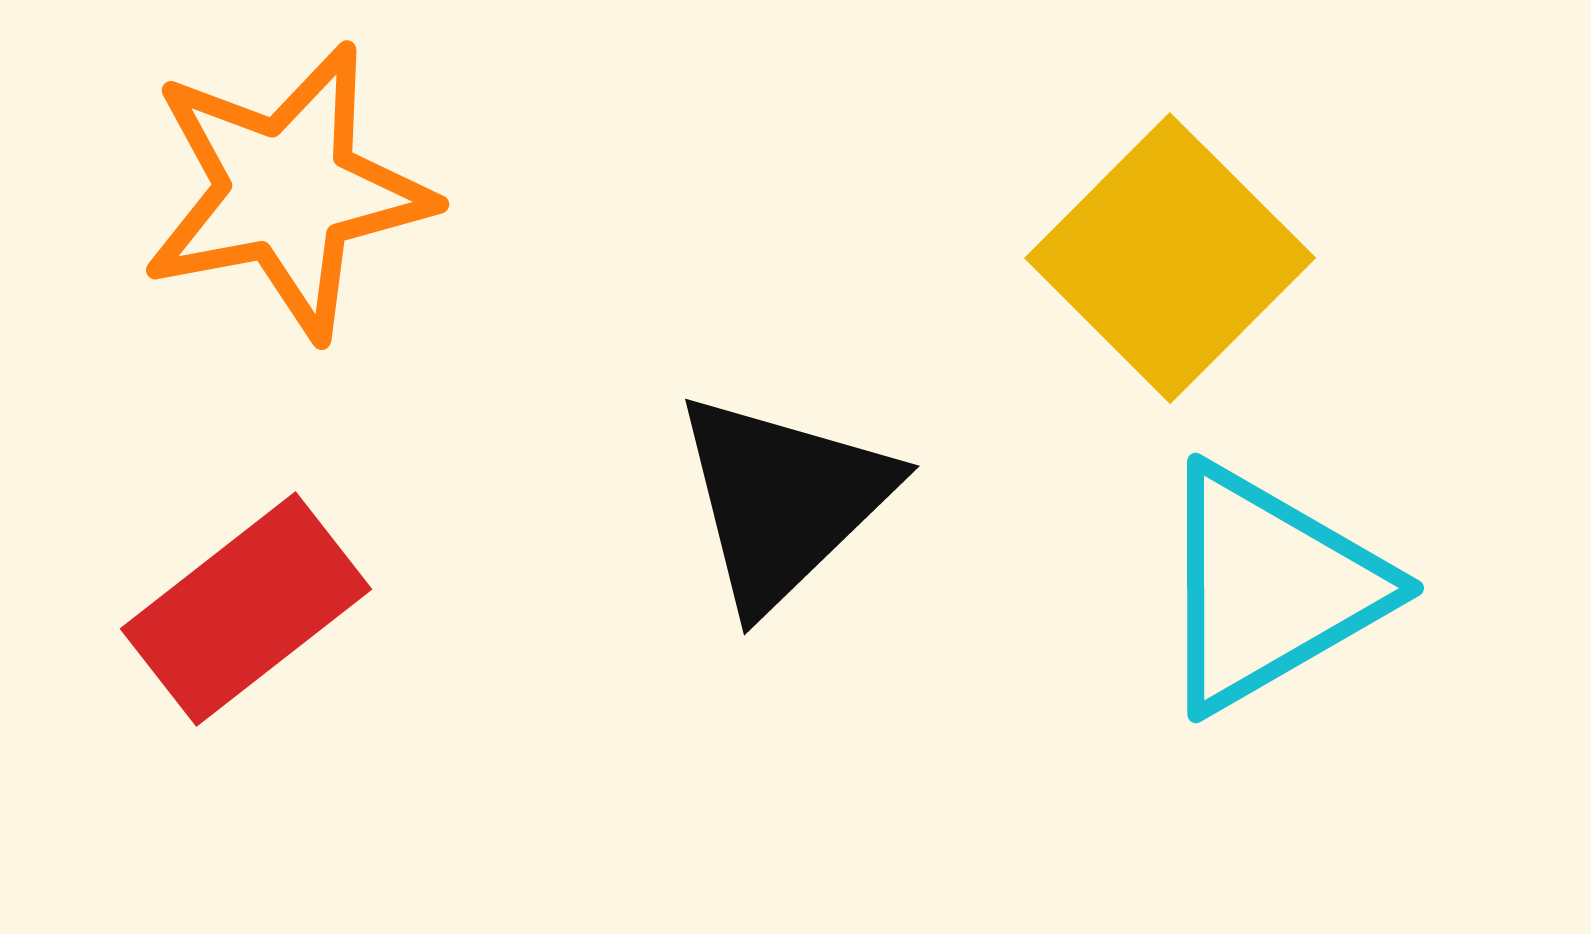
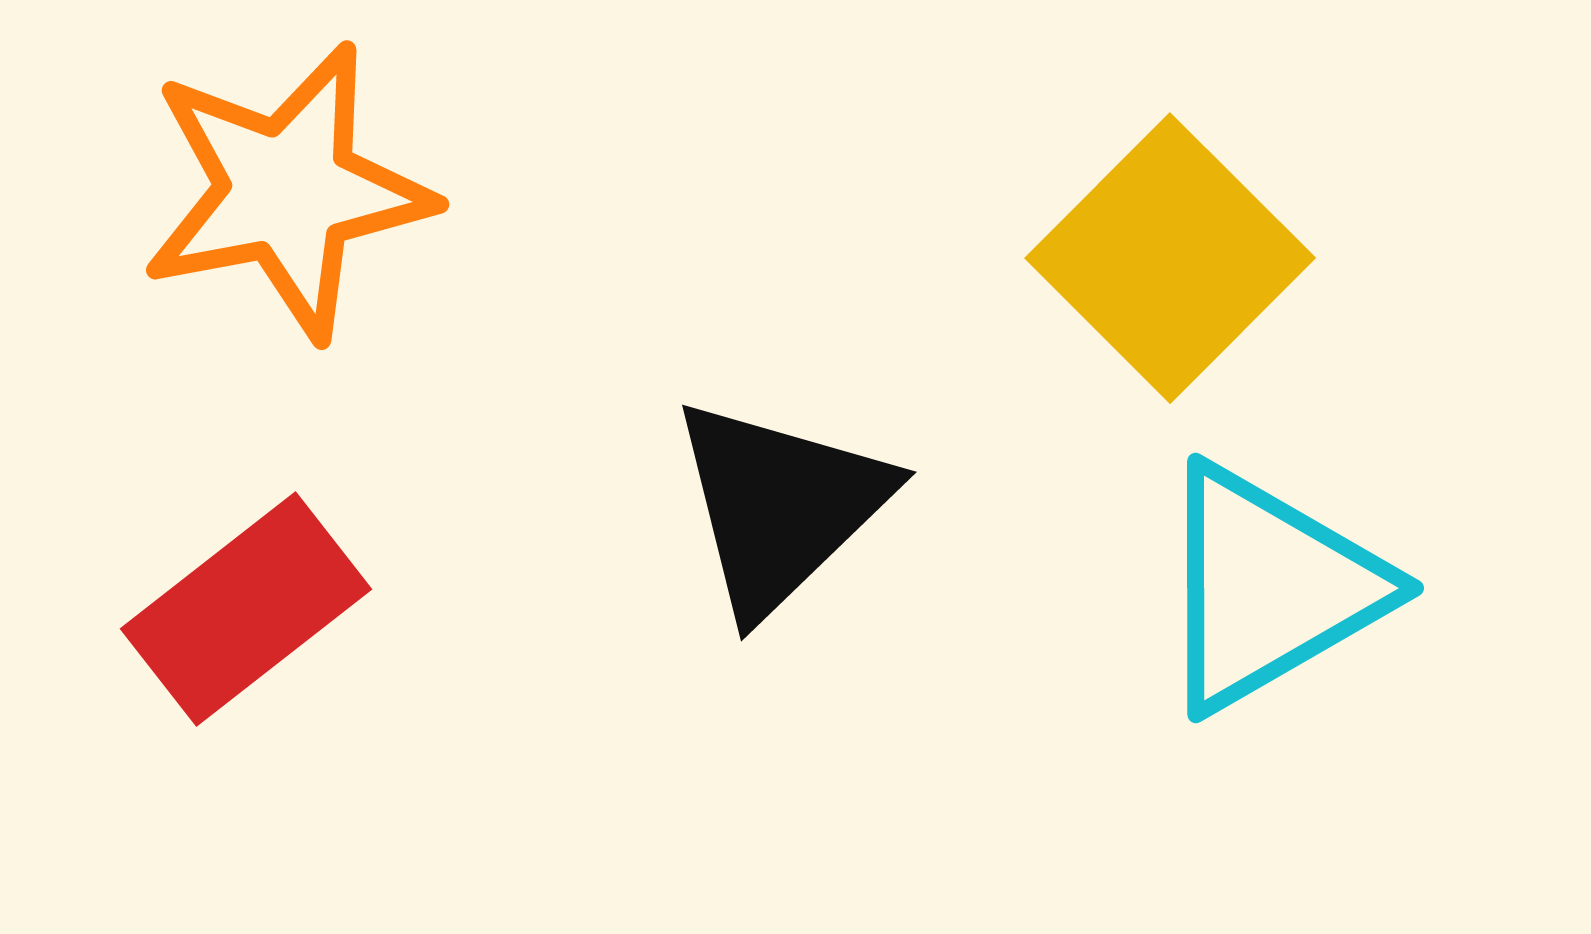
black triangle: moved 3 px left, 6 px down
